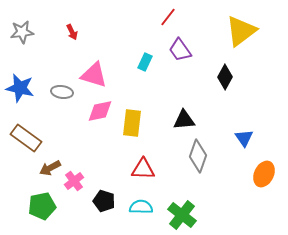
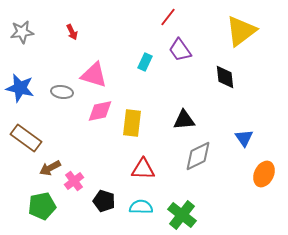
black diamond: rotated 35 degrees counterclockwise
gray diamond: rotated 44 degrees clockwise
